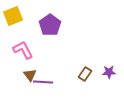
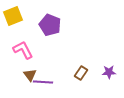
purple pentagon: rotated 15 degrees counterclockwise
brown rectangle: moved 4 px left, 1 px up
